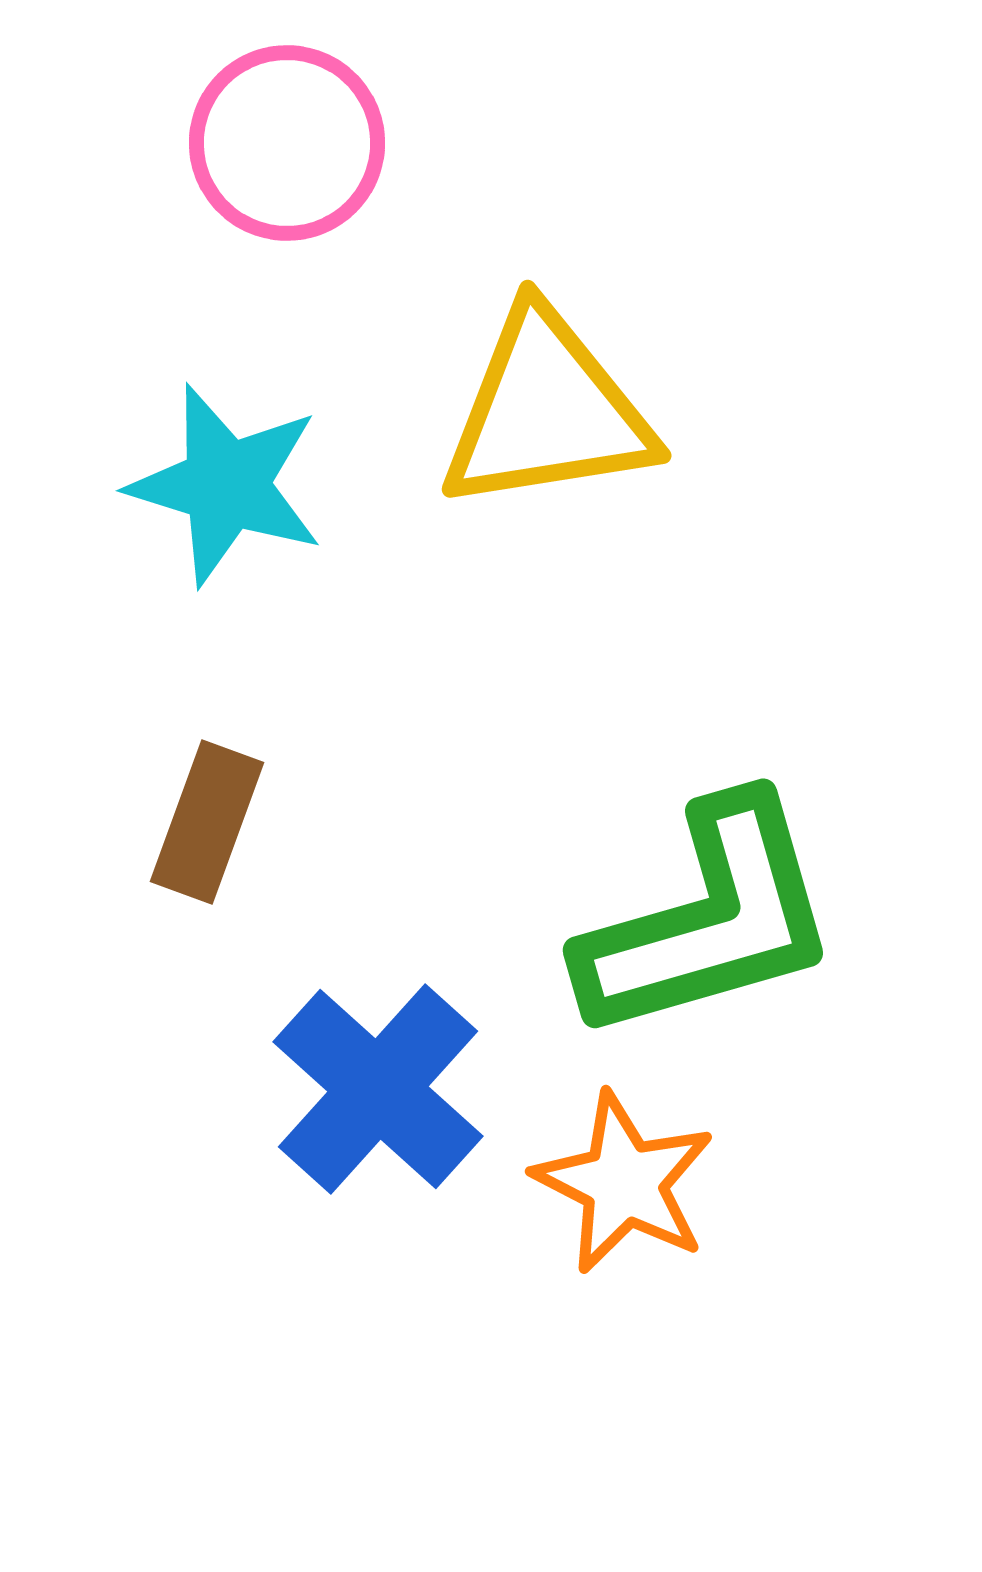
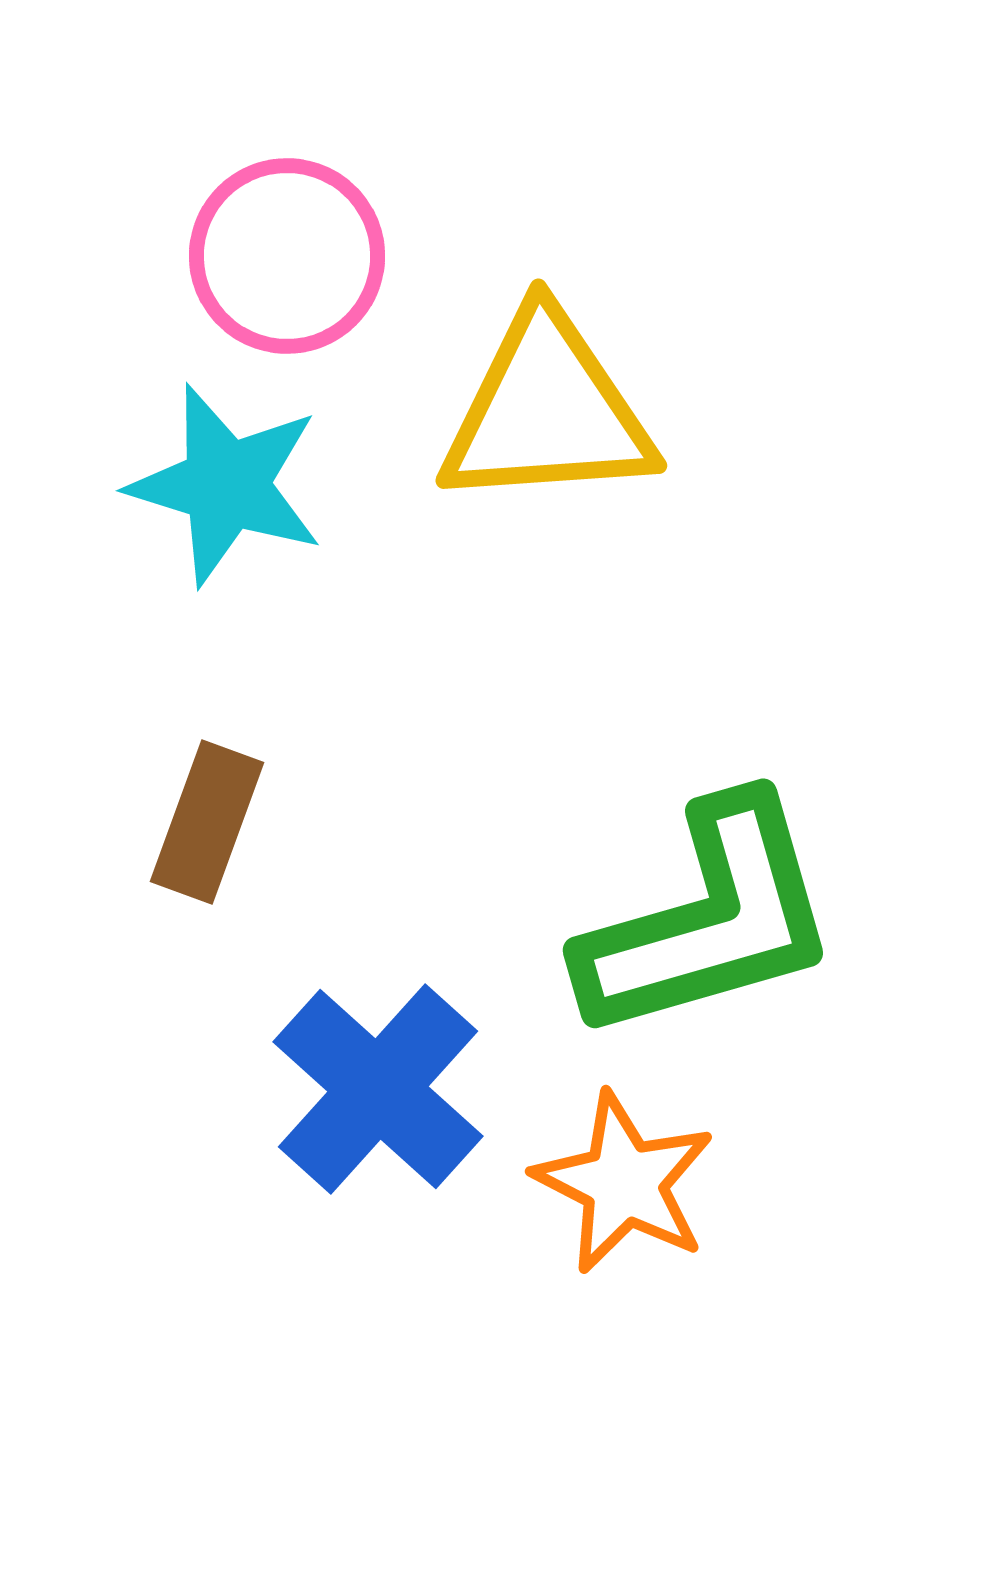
pink circle: moved 113 px down
yellow triangle: rotated 5 degrees clockwise
